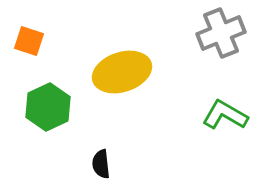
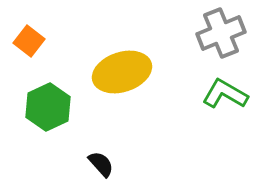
orange square: rotated 20 degrees clockwise
green L-shape: moved 21 px up
black semicircle: rotated 144 degrees clockwise
